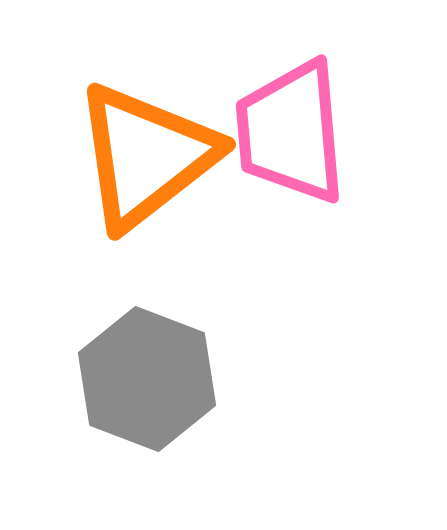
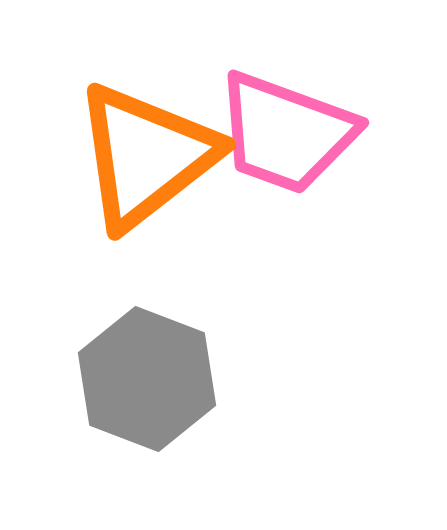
pink trapezoid: moved 5 px left, 1 px down; rotated 65 degrees counterclockwise
